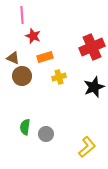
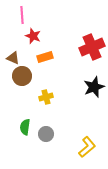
yellow cross: moved 13 px left, 20 px down
